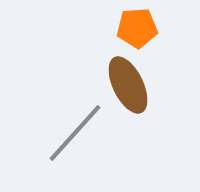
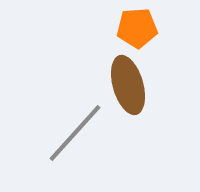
brown ellipse: rotated 10 degrees clockwise
